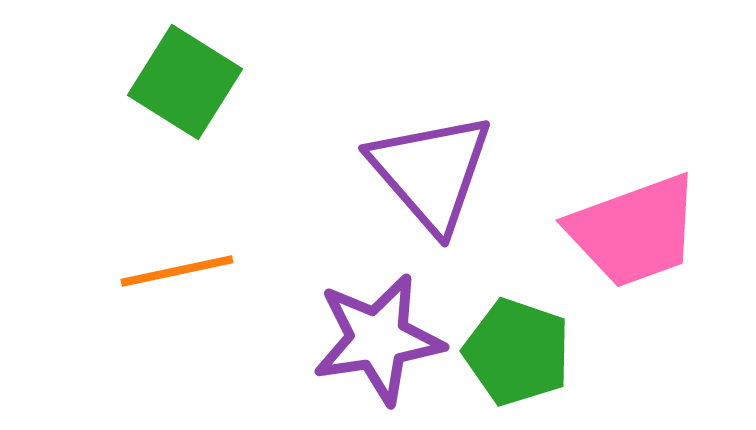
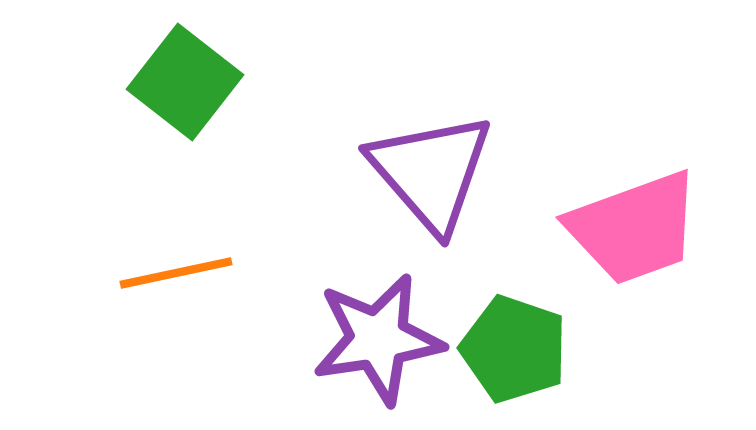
green square: rotated 6 degrees clockwise
pink trapezoid: moved 3 px up
orange line: moved 1 px left, 2 px down
green pentagon: moved 3 px left, 3 px up
